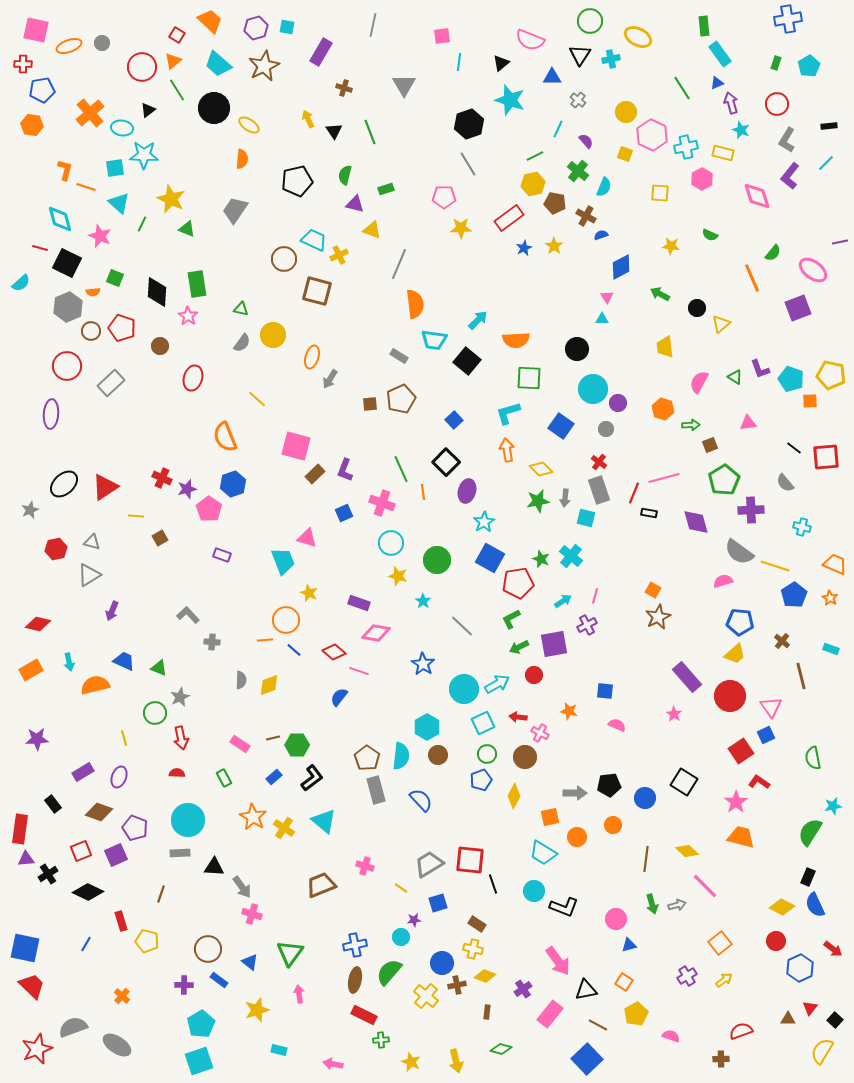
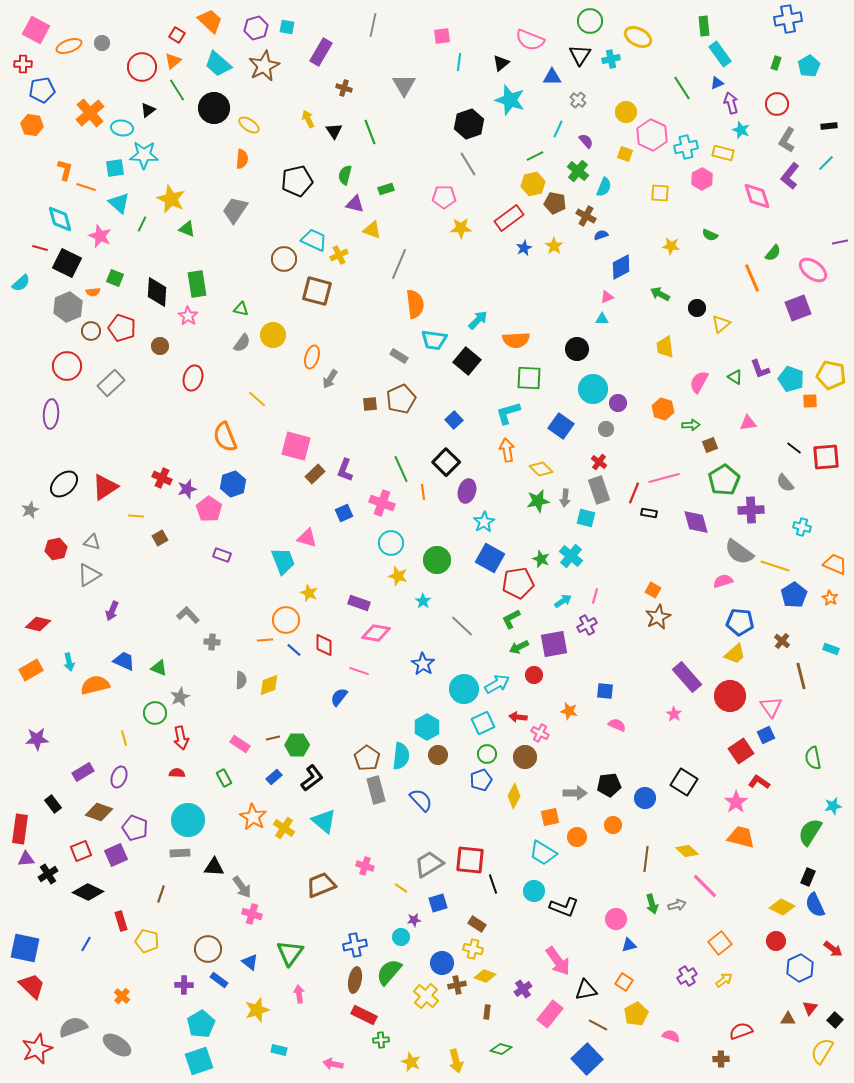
pink square at (36, 30): rotated 16 degrees clockwise
pink triangle at (607, 297): rotated 40 degrees clockwise
red diamond at (334, 652): moved 10 px left, 7 px up; rotated 50 degrees clockwise
